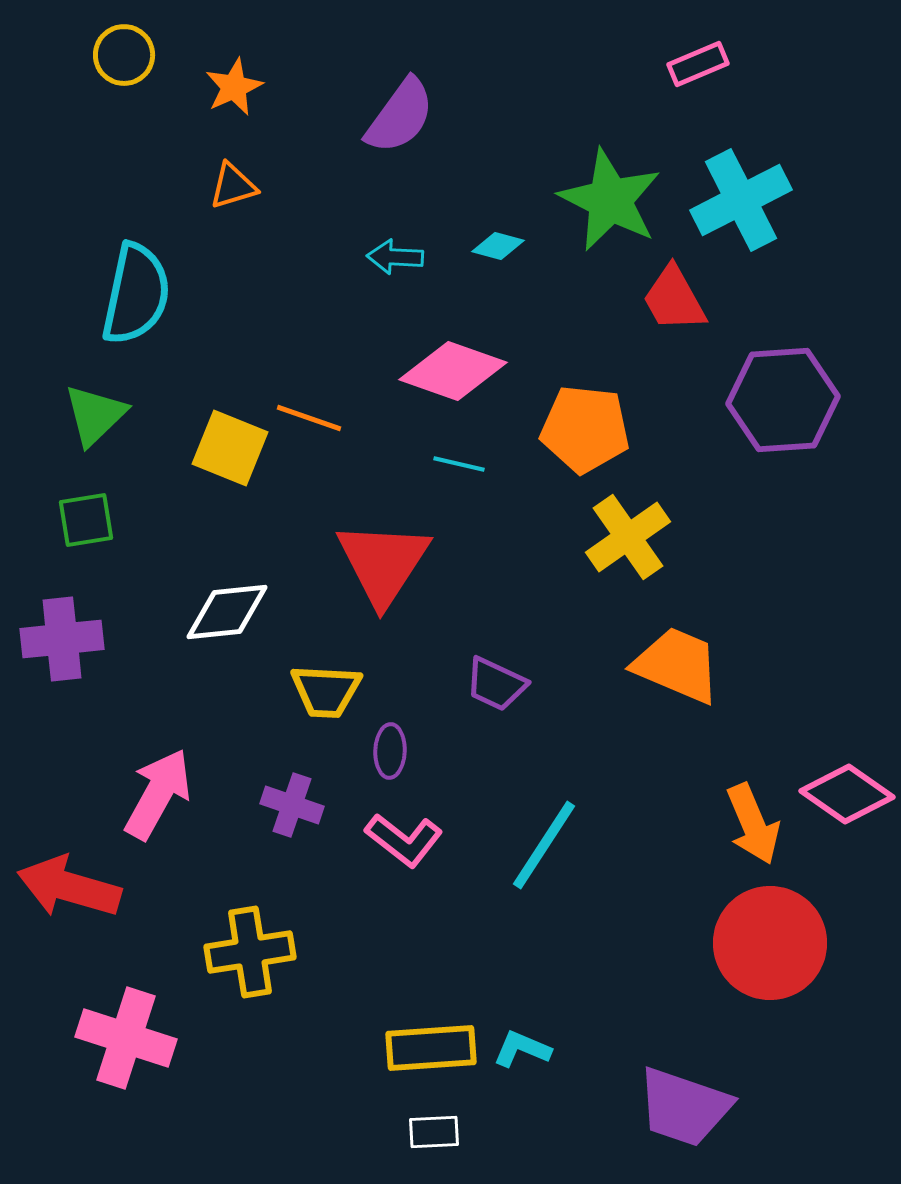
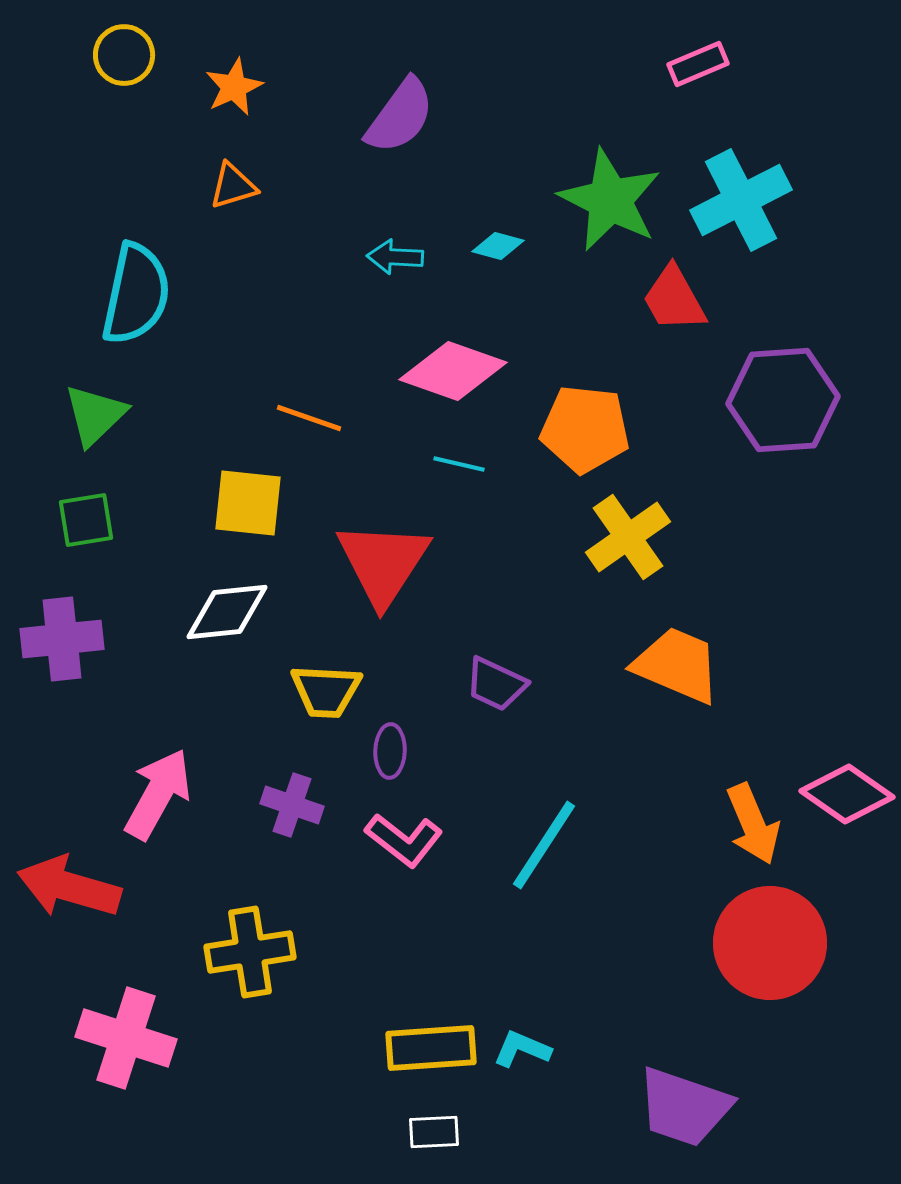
yellow square at (230, 448): moved 18 px right, 55 px down; rotated 16 degrees counterclockwise
